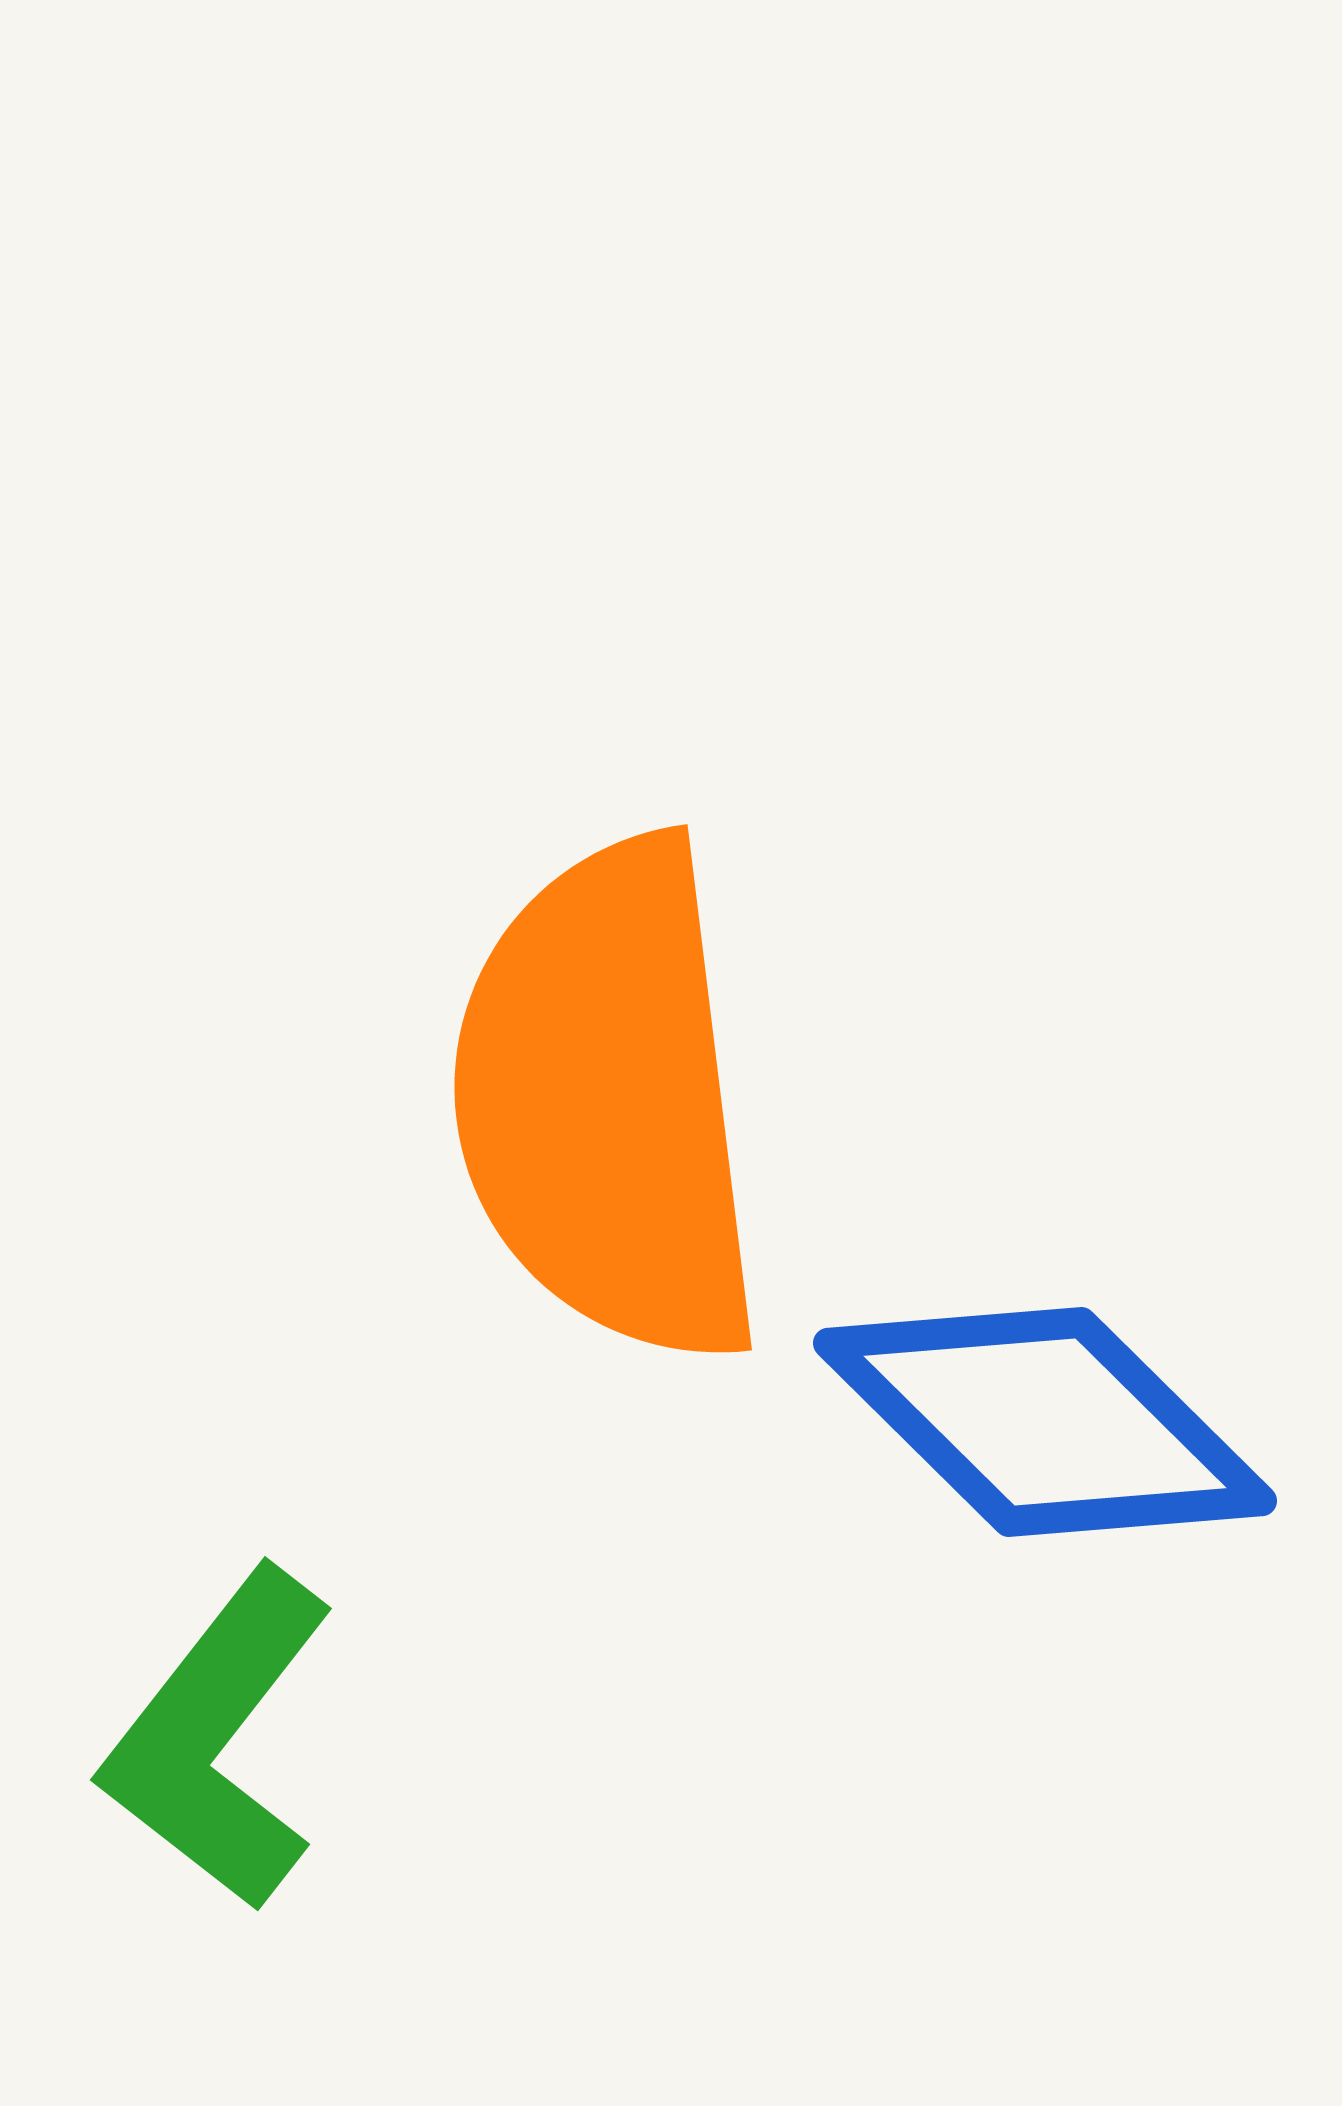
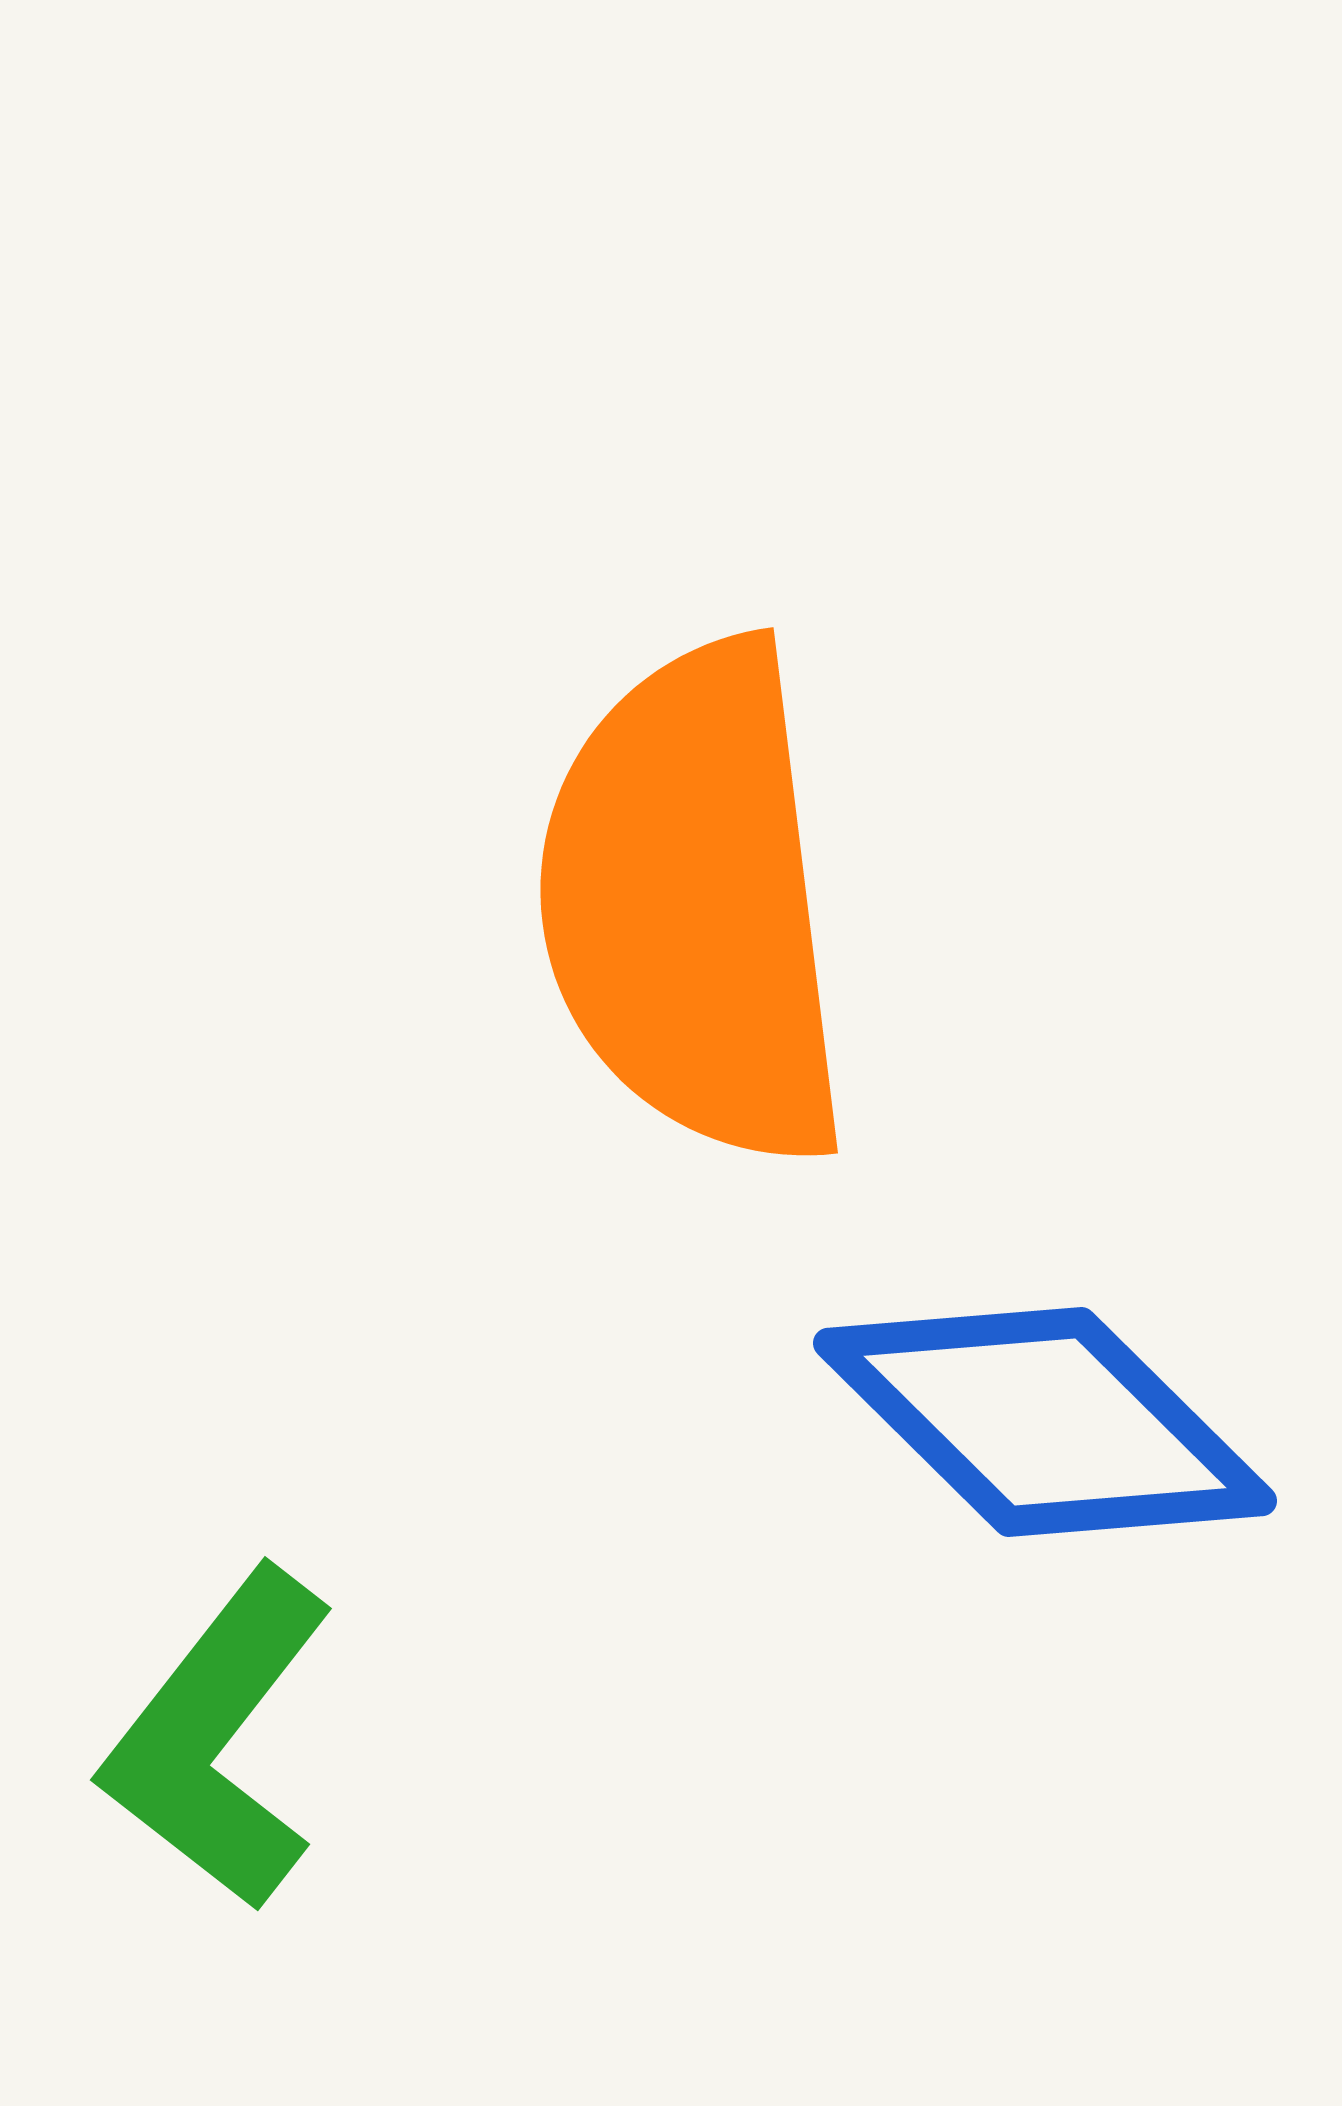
orange semicircle: moved 86 px right, 197 px up
